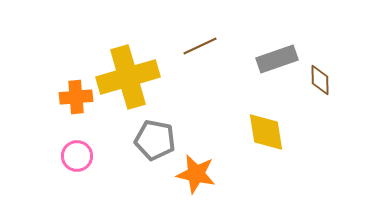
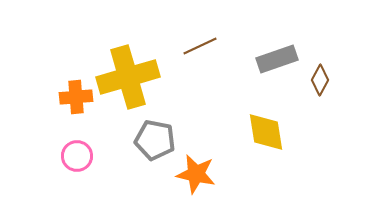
brown diamond: rotated 28 degrees clockwise
